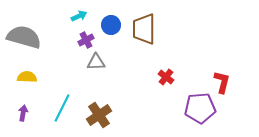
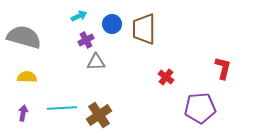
blue circle: moved 1 px right, 1 px up
red L-shape: moved 1 px right, 14 px up
cyan line: rotated 60 degrees clockwise
